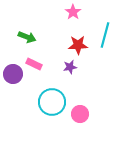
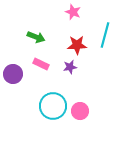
pink star: rotated 14 degrees counterclockwise
green arrow: moved 9 px right
red star: moved 1 px left
pink rectangle: moved 7 px right
cyan circle: moved 1 px right, 4 px down
pink circle: moved 3 px up
